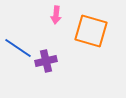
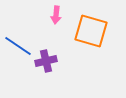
blue line: moved 2 px up
